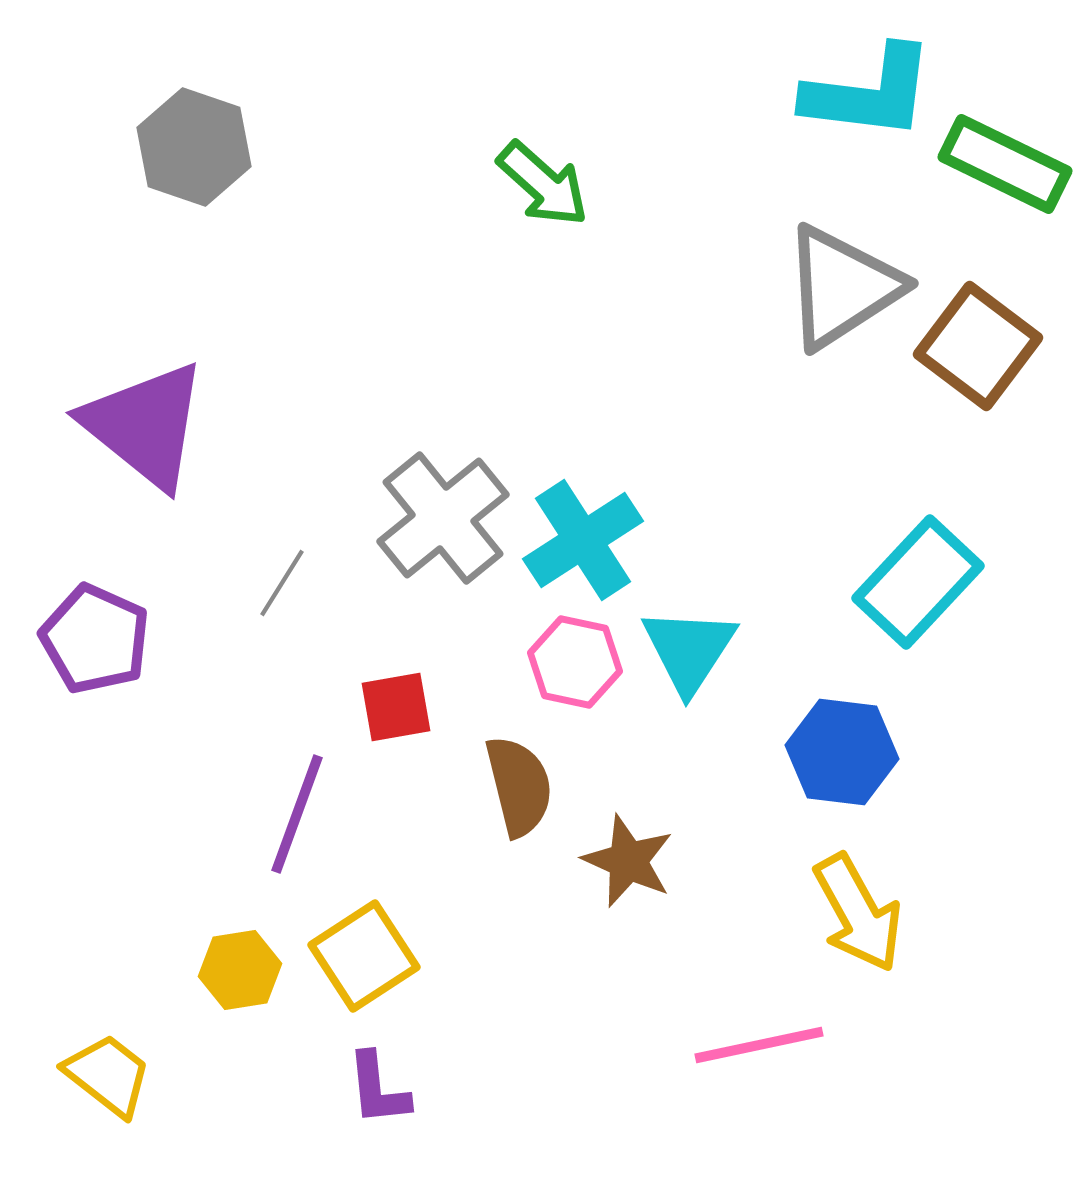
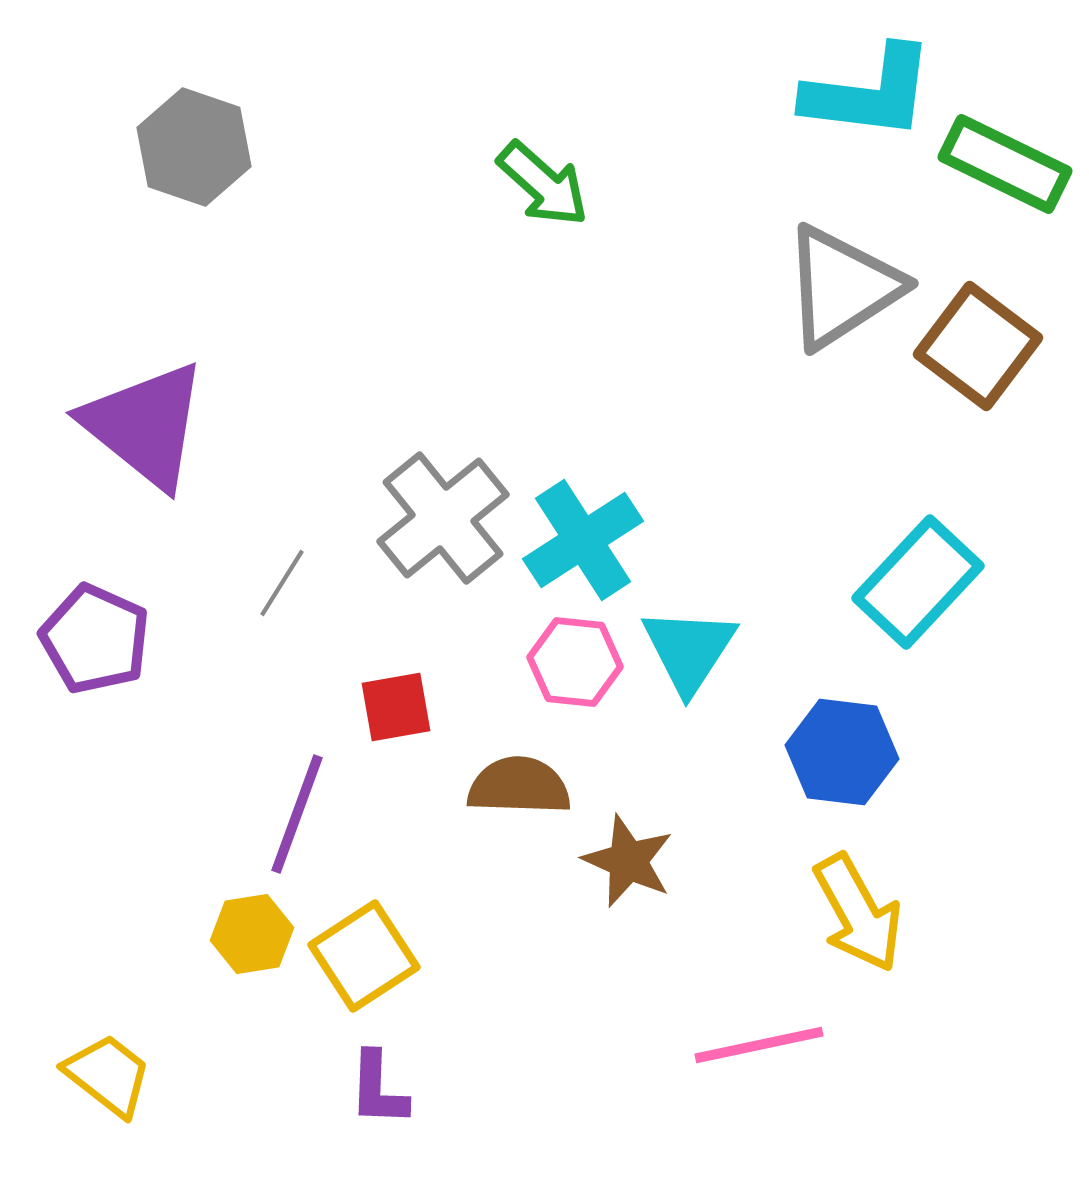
pink hexagon: rotated 6 degrees counterclockwise
brown semicircle: rotated 74 degrees counterclockwise
yellow hexagon: moved 12 px right, 36 px up
purple L-shape: rotated 8 degrees clockwise
